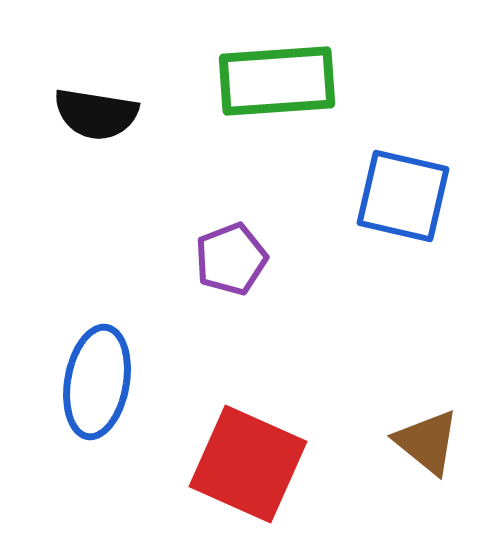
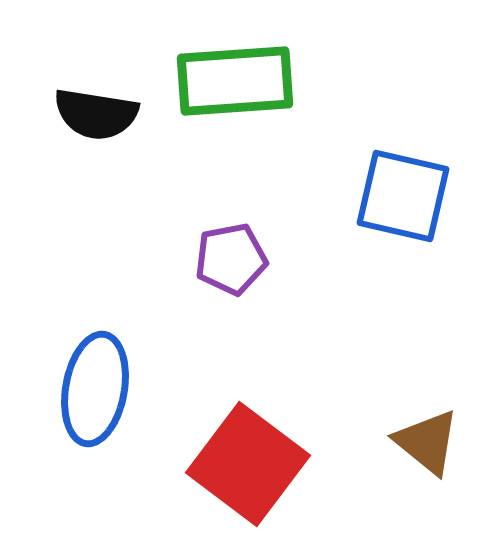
green rectangle: moved 42 px left
purple pentagon: rotated 10 degrees clockwise
blue ellipse: moved 2 px left, 7 px down
red square: rotated 13 degrees clockwise
